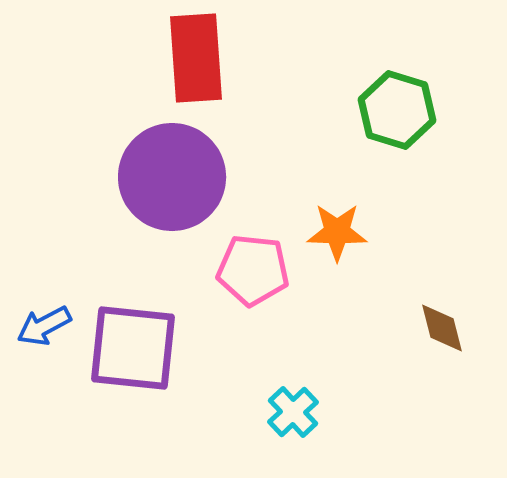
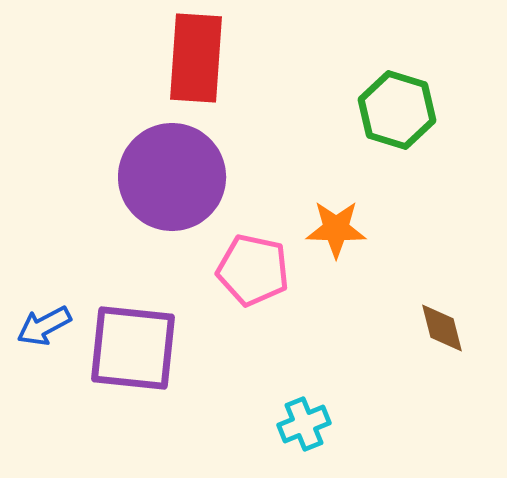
red rectangle: rotated 8 degrees clockwise
orange star: moved 1 px left, 3 px up
pink pentagon: rotated 6 degrees clockwise
cyan cross: moved 11 px right, 12 px down; rotated 21 degrees clockwise
